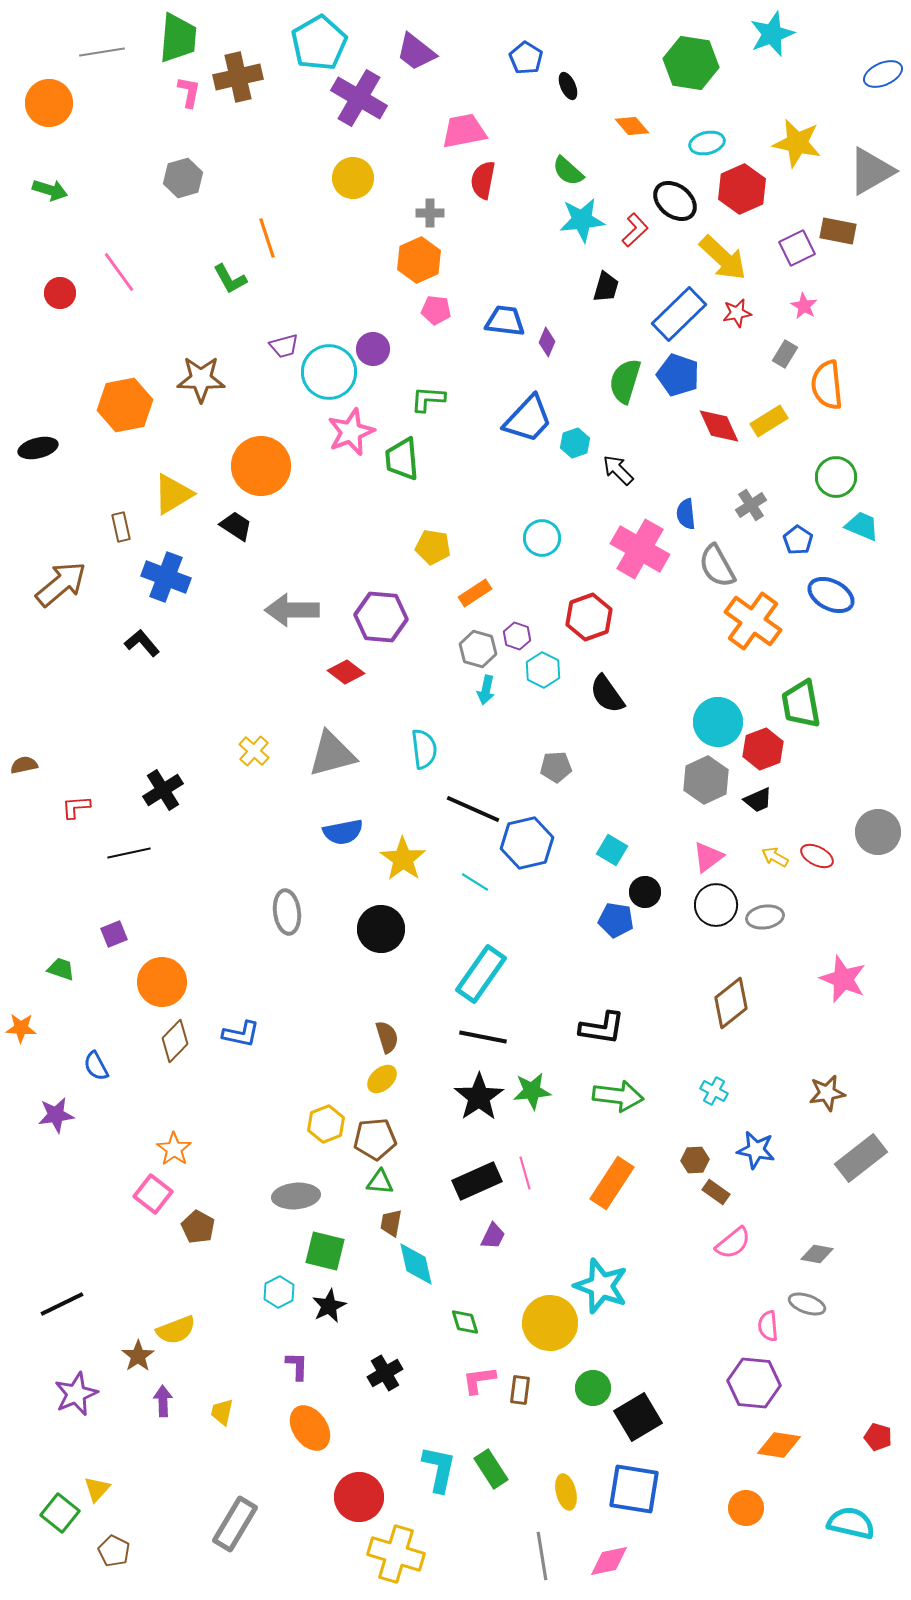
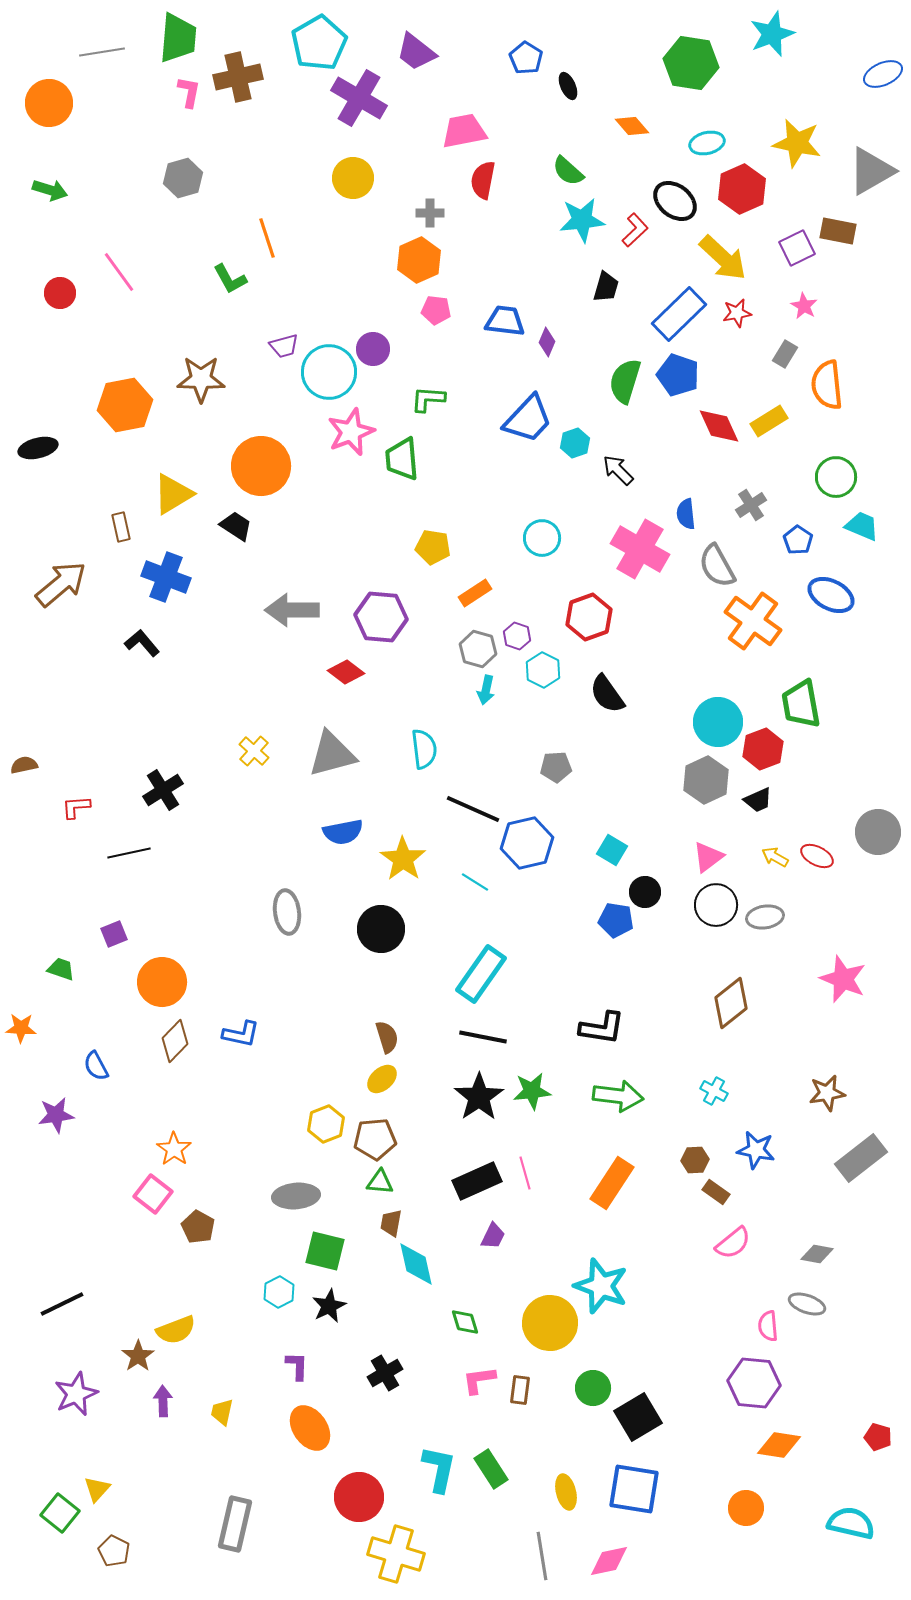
gray rectangle at (235, 1524): rotated 18 degrees counterclockwise
